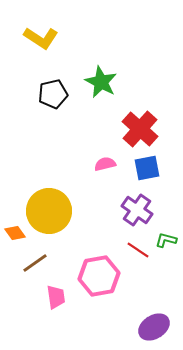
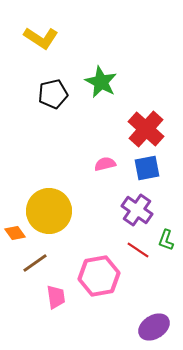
red cross: moved 6 px right
green L-shape: rotated 85 degrees counterclockwise
